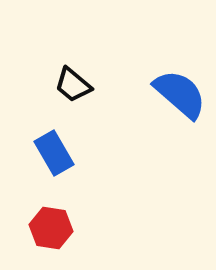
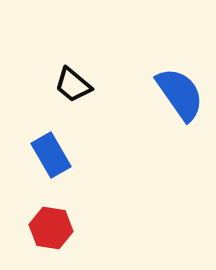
blue semicircle: rotated 14 degrees clockwise
blue rectangle: moved 3 px left, 2 px down
